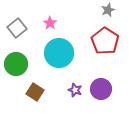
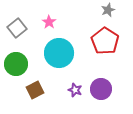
pink star: moved 1 px left, 1 px up
brown square: moved 2 px up; rotated 30 degrees clockwise
